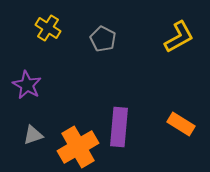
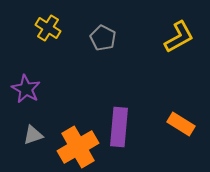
gray pentagon: moved 1 px up
purple star: moved 1 px left, 4 px down
